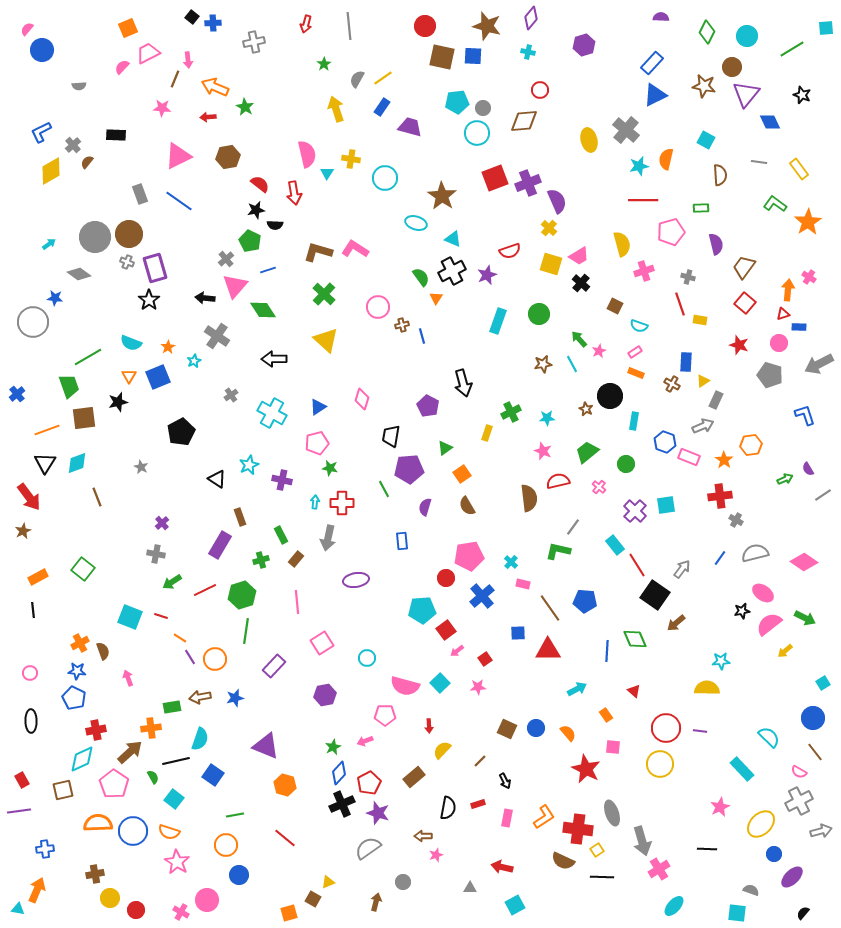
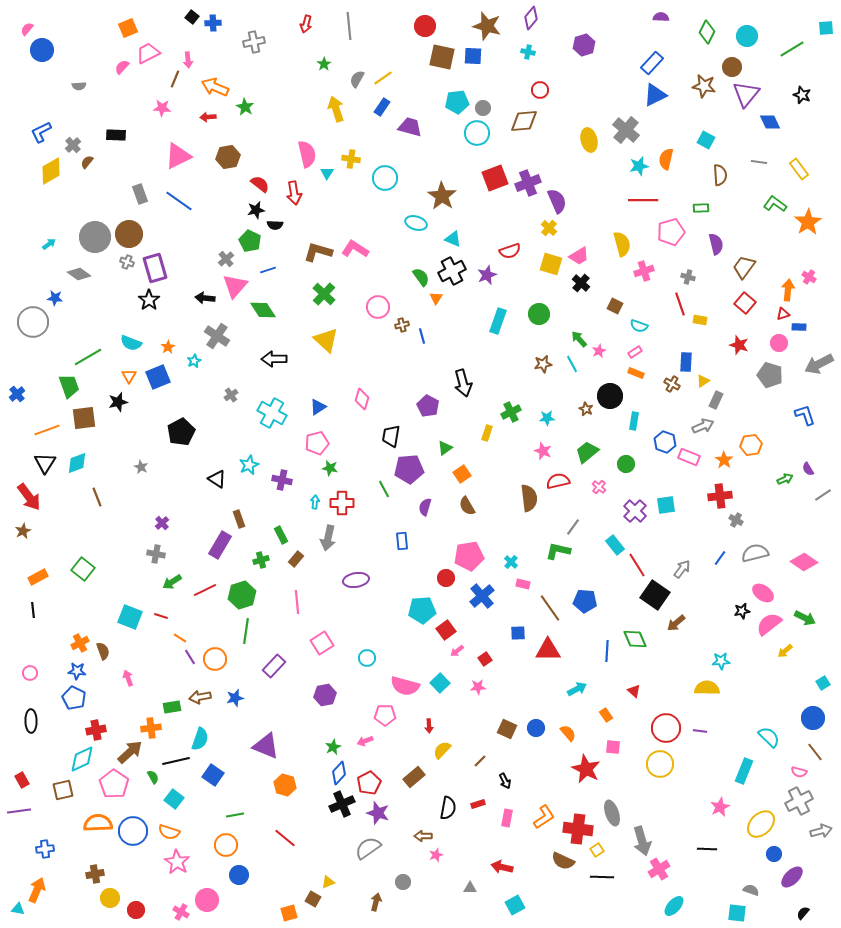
brown rectangle at (240, 517): moved 1 px left, 2 px down
cyan rectangle at (742, 769): moved 2 px right, 2 px down; rotated 65 degrees clockwise
pink semicircle at (799, 772): rotated 14 degrees counterclockwise
